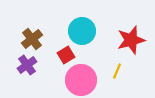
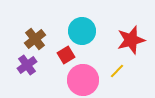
brown cross: moved 3 px right
yellow line: rotated 21 degrees clockwise
pink circle: moved 2 px right
